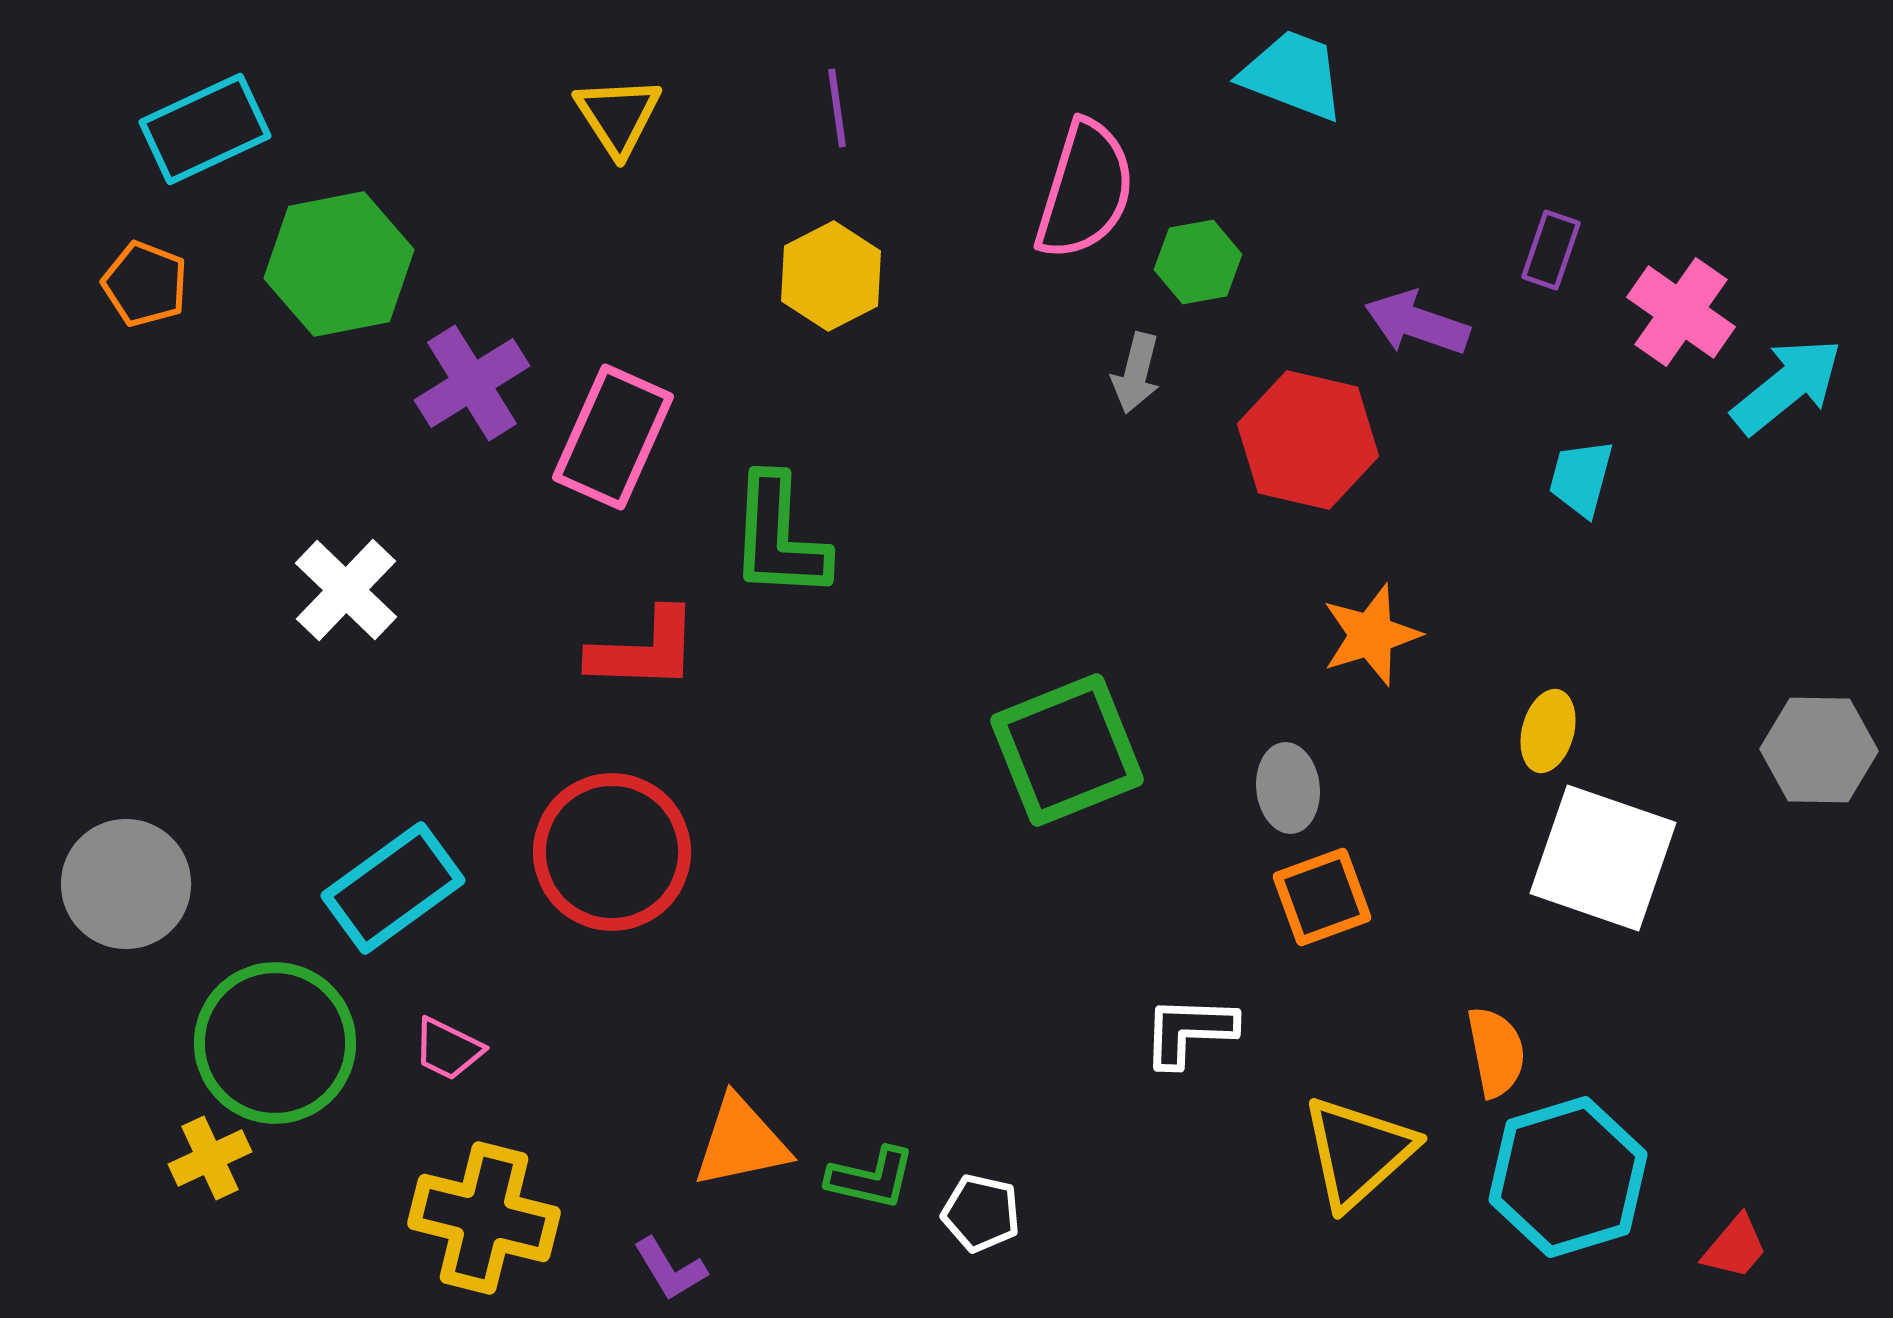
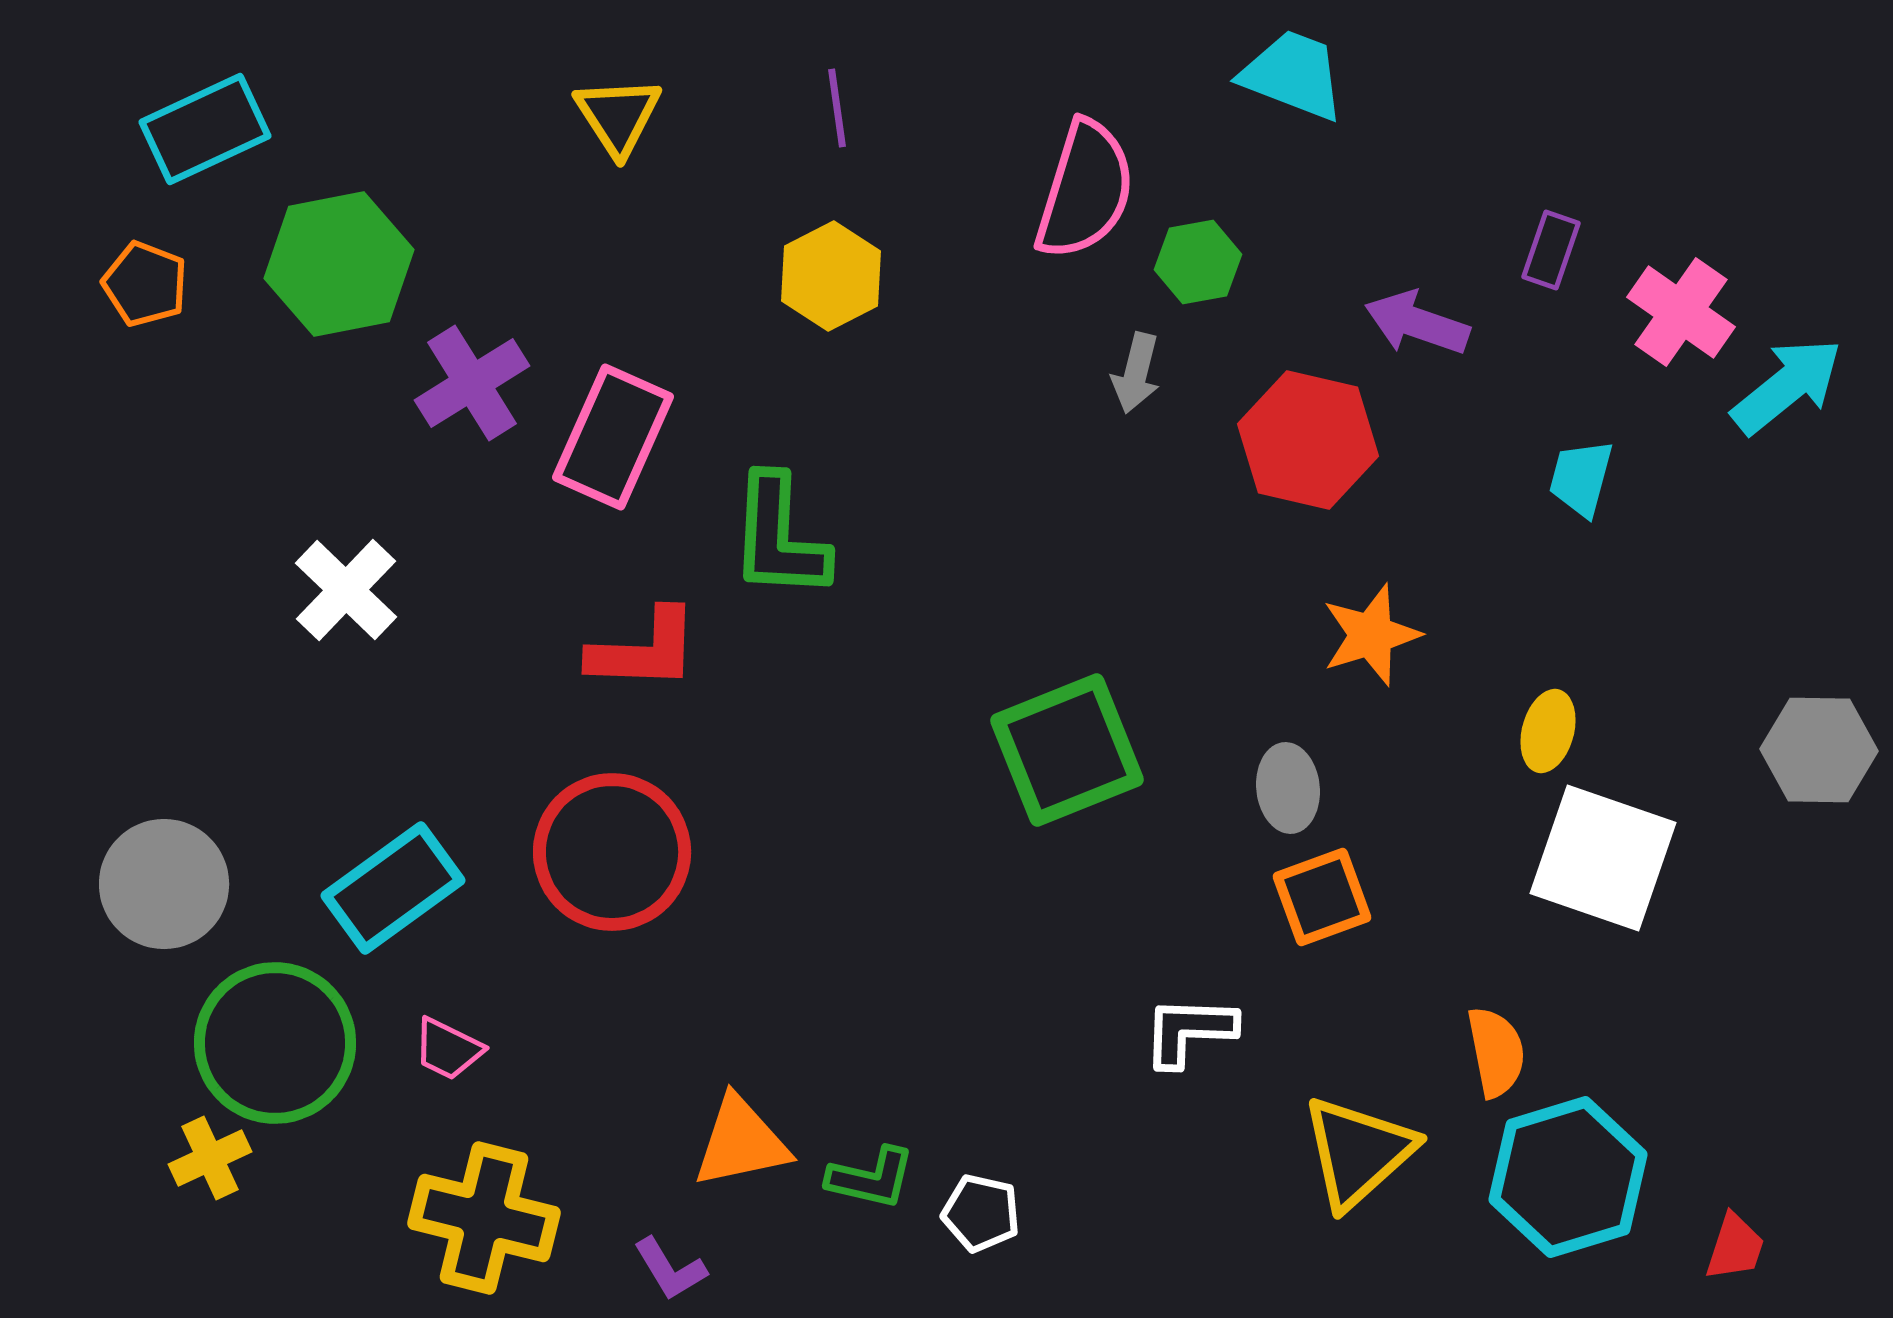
gray circle at (126, 884): moved 38 px right
red trapezoid at (1735, 1247): rotated 22 degrees counterclockwise
